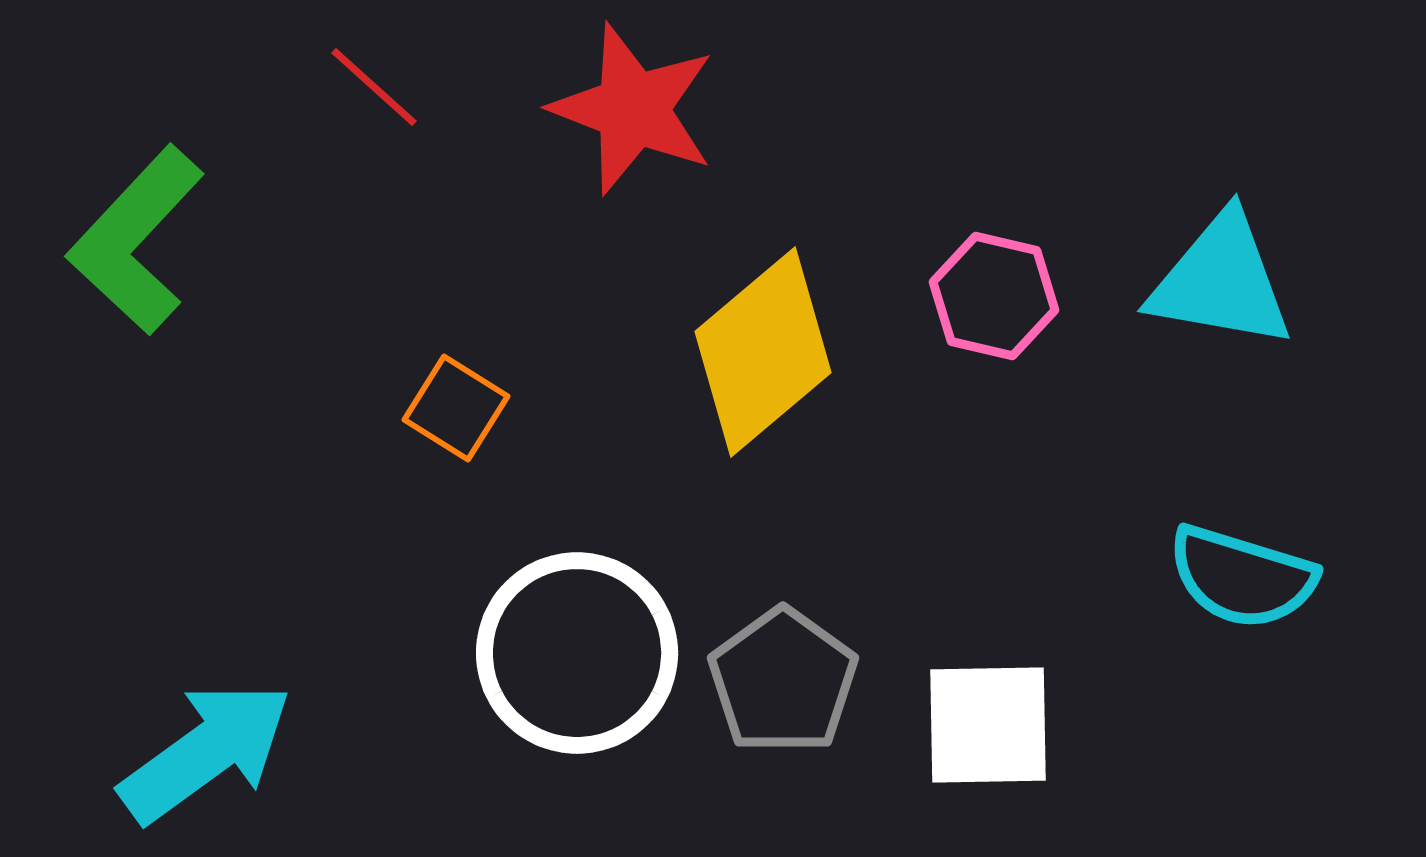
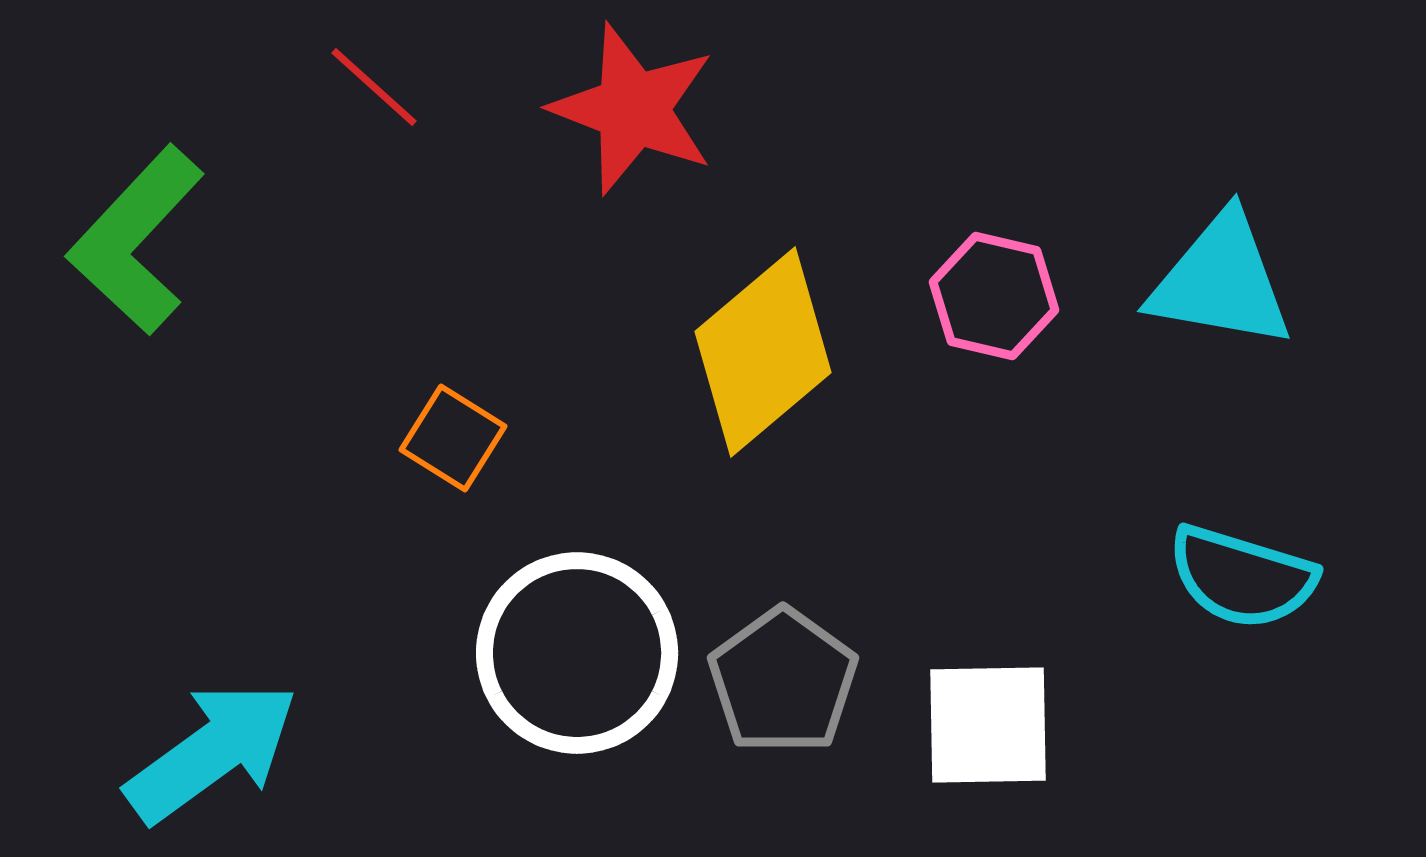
orange square: moved 3 px left, 30 px down
cyan arrow: moved 6 px right
